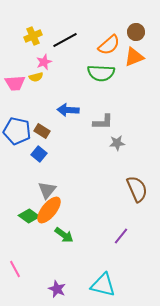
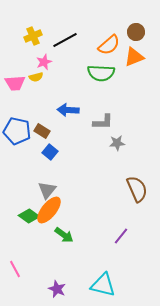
blue square: moved 11 px right, 2 px up
